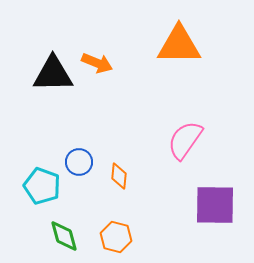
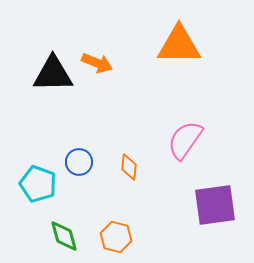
orange diamond: moved 10 px right, 9 px up
cyan pentagon: moved 4 px left, 2 px up
purple square: rotated 9 degrees counterclockwise
